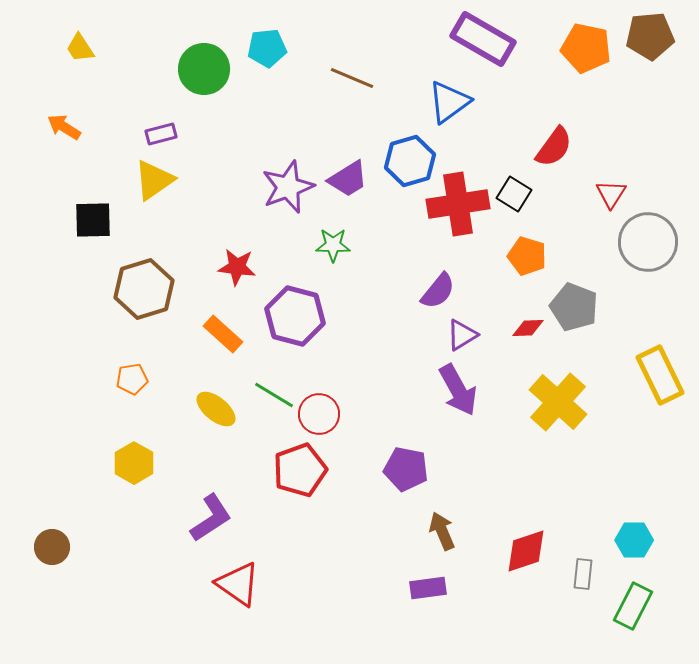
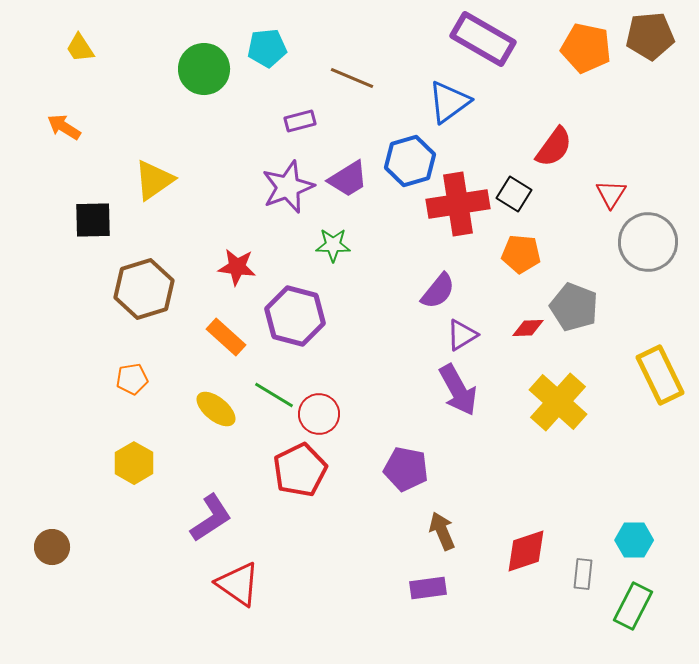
purple rectangle at (161, 134): moved 139 px right, 13 px up
orange pentagon at (527, 256): moved 6 px left, 2 px up; rotated 12 degrees counterclockwise
orange rectangle at (223, 334): moved 3 px right, 3 px down
red pentagon at (300, 470): rotated 6 degrees counterclockwise
